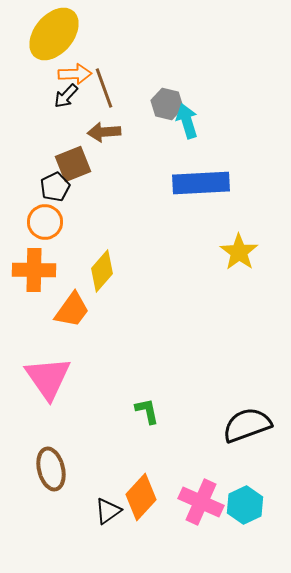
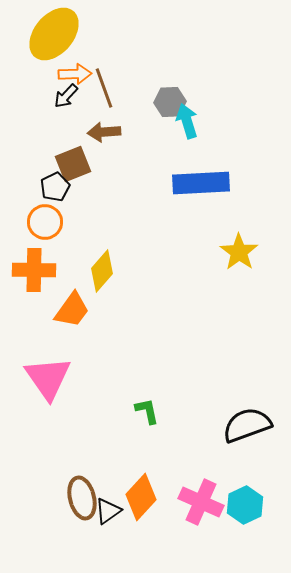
gray hexagon: moved 3 px right, 2 px up; rotated 16 degrees counterclockwise
brown ellipse: moved 31 px right, 29 px down
